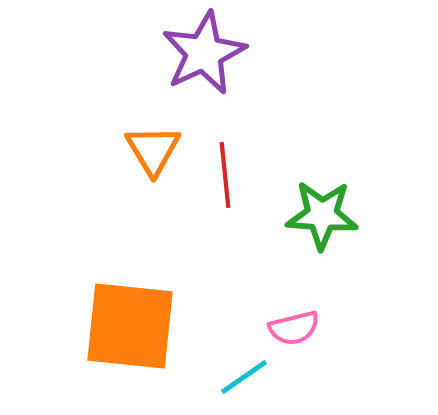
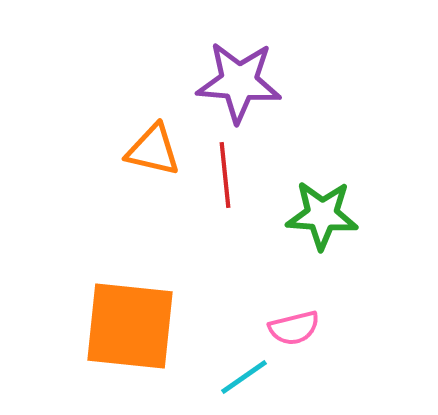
purple star: moved 35 px right, 29 px down; rotated 30 degrees clockwise
orange triangle: rotated 46 degrees counterclockwise
